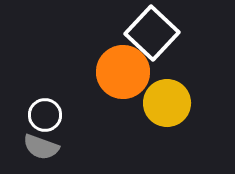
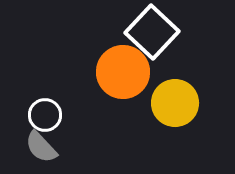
white square: moved 1 px up
yellow circle: moved 8 px right
gray semicircle: rotated 27 degrees clockwise
